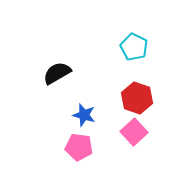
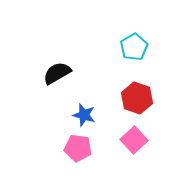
cyan pentagon: rotated 16 degrees clockwise
pink square: moved 8 px down
pink pentagon: moved 1 px left, 1 px down
